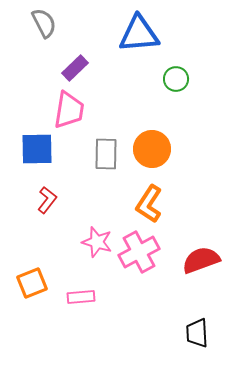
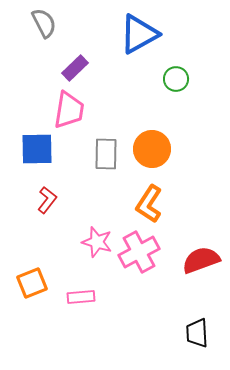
blue triangle: rotated 24 degrees counterclockwise
